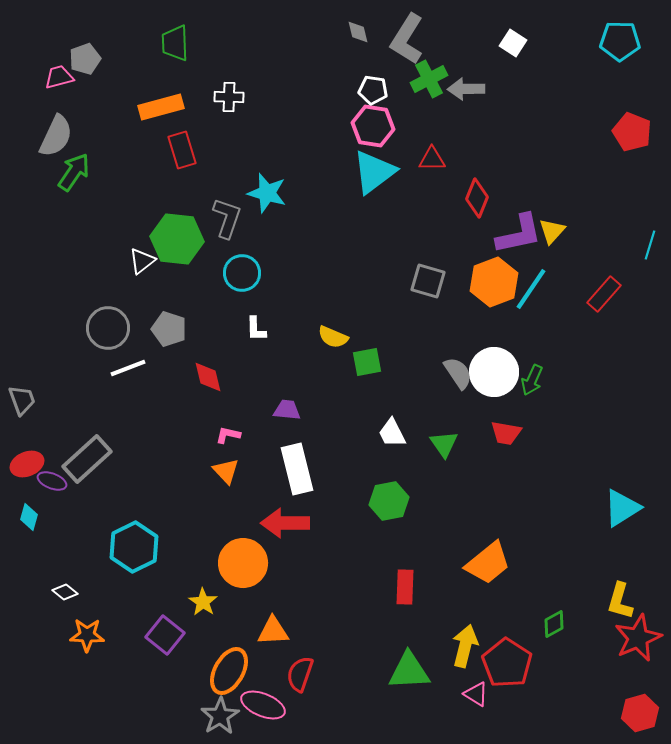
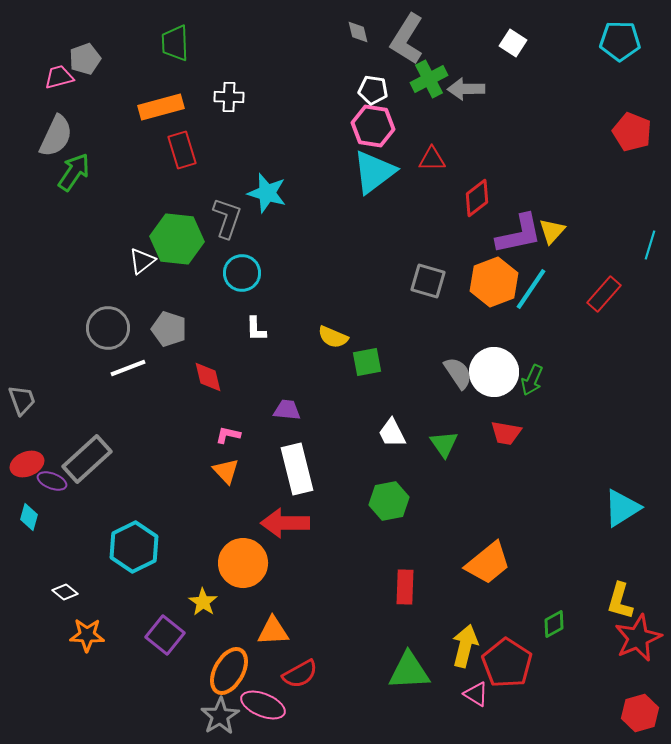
red diamond at (477, 198): rotated 30 degrees clockwise
red semicircle at (300, 674): rotated 138 degrees counterclockwise
